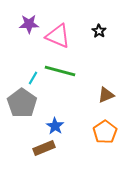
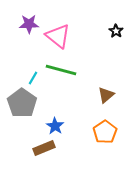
black star: moved 17 px right
pink triangle: rotated 16 degrees clockwise
green line: moved 1 px right, 1 px up
brown triangle: rotated 18 degrees counterclockwise
